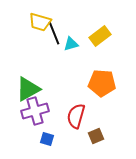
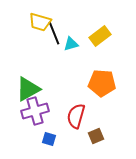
blue square: moved 2 px right
